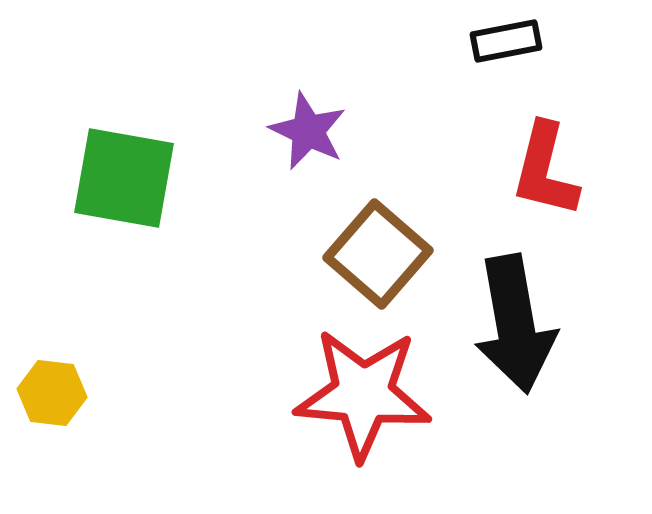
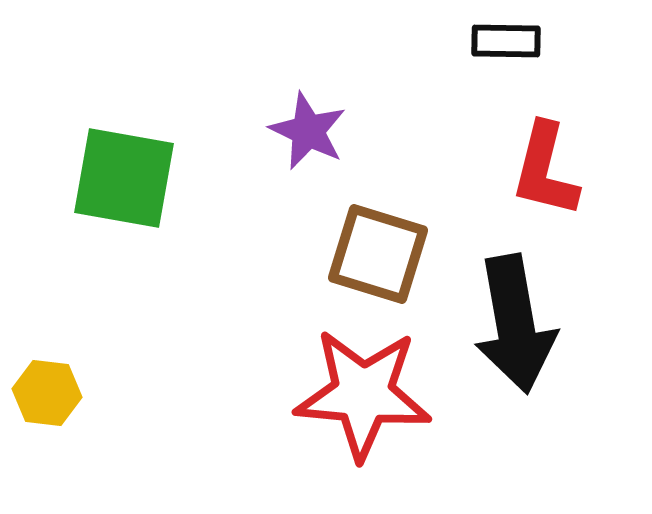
black rectangle: rotated 12 degrees clockwise
brown square: rotated 24 degrees counterclockwise
yellow hexagon: moved 5 px left
